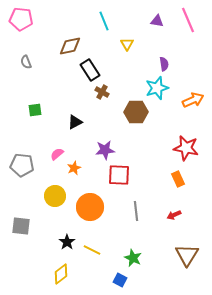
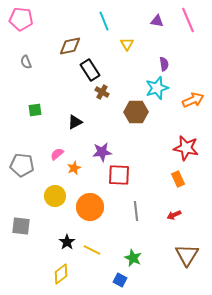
purple star: moved 3 px left, 2 px down
